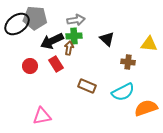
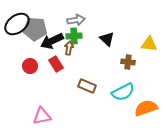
gray pentagon: moved 11 px down
